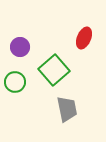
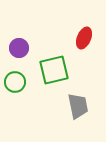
purple circle: moved 1 px left, 1 px down
green square: rotated 28 degrees clockwise
gray trapezoid: moved 11 px right, 3 px up
